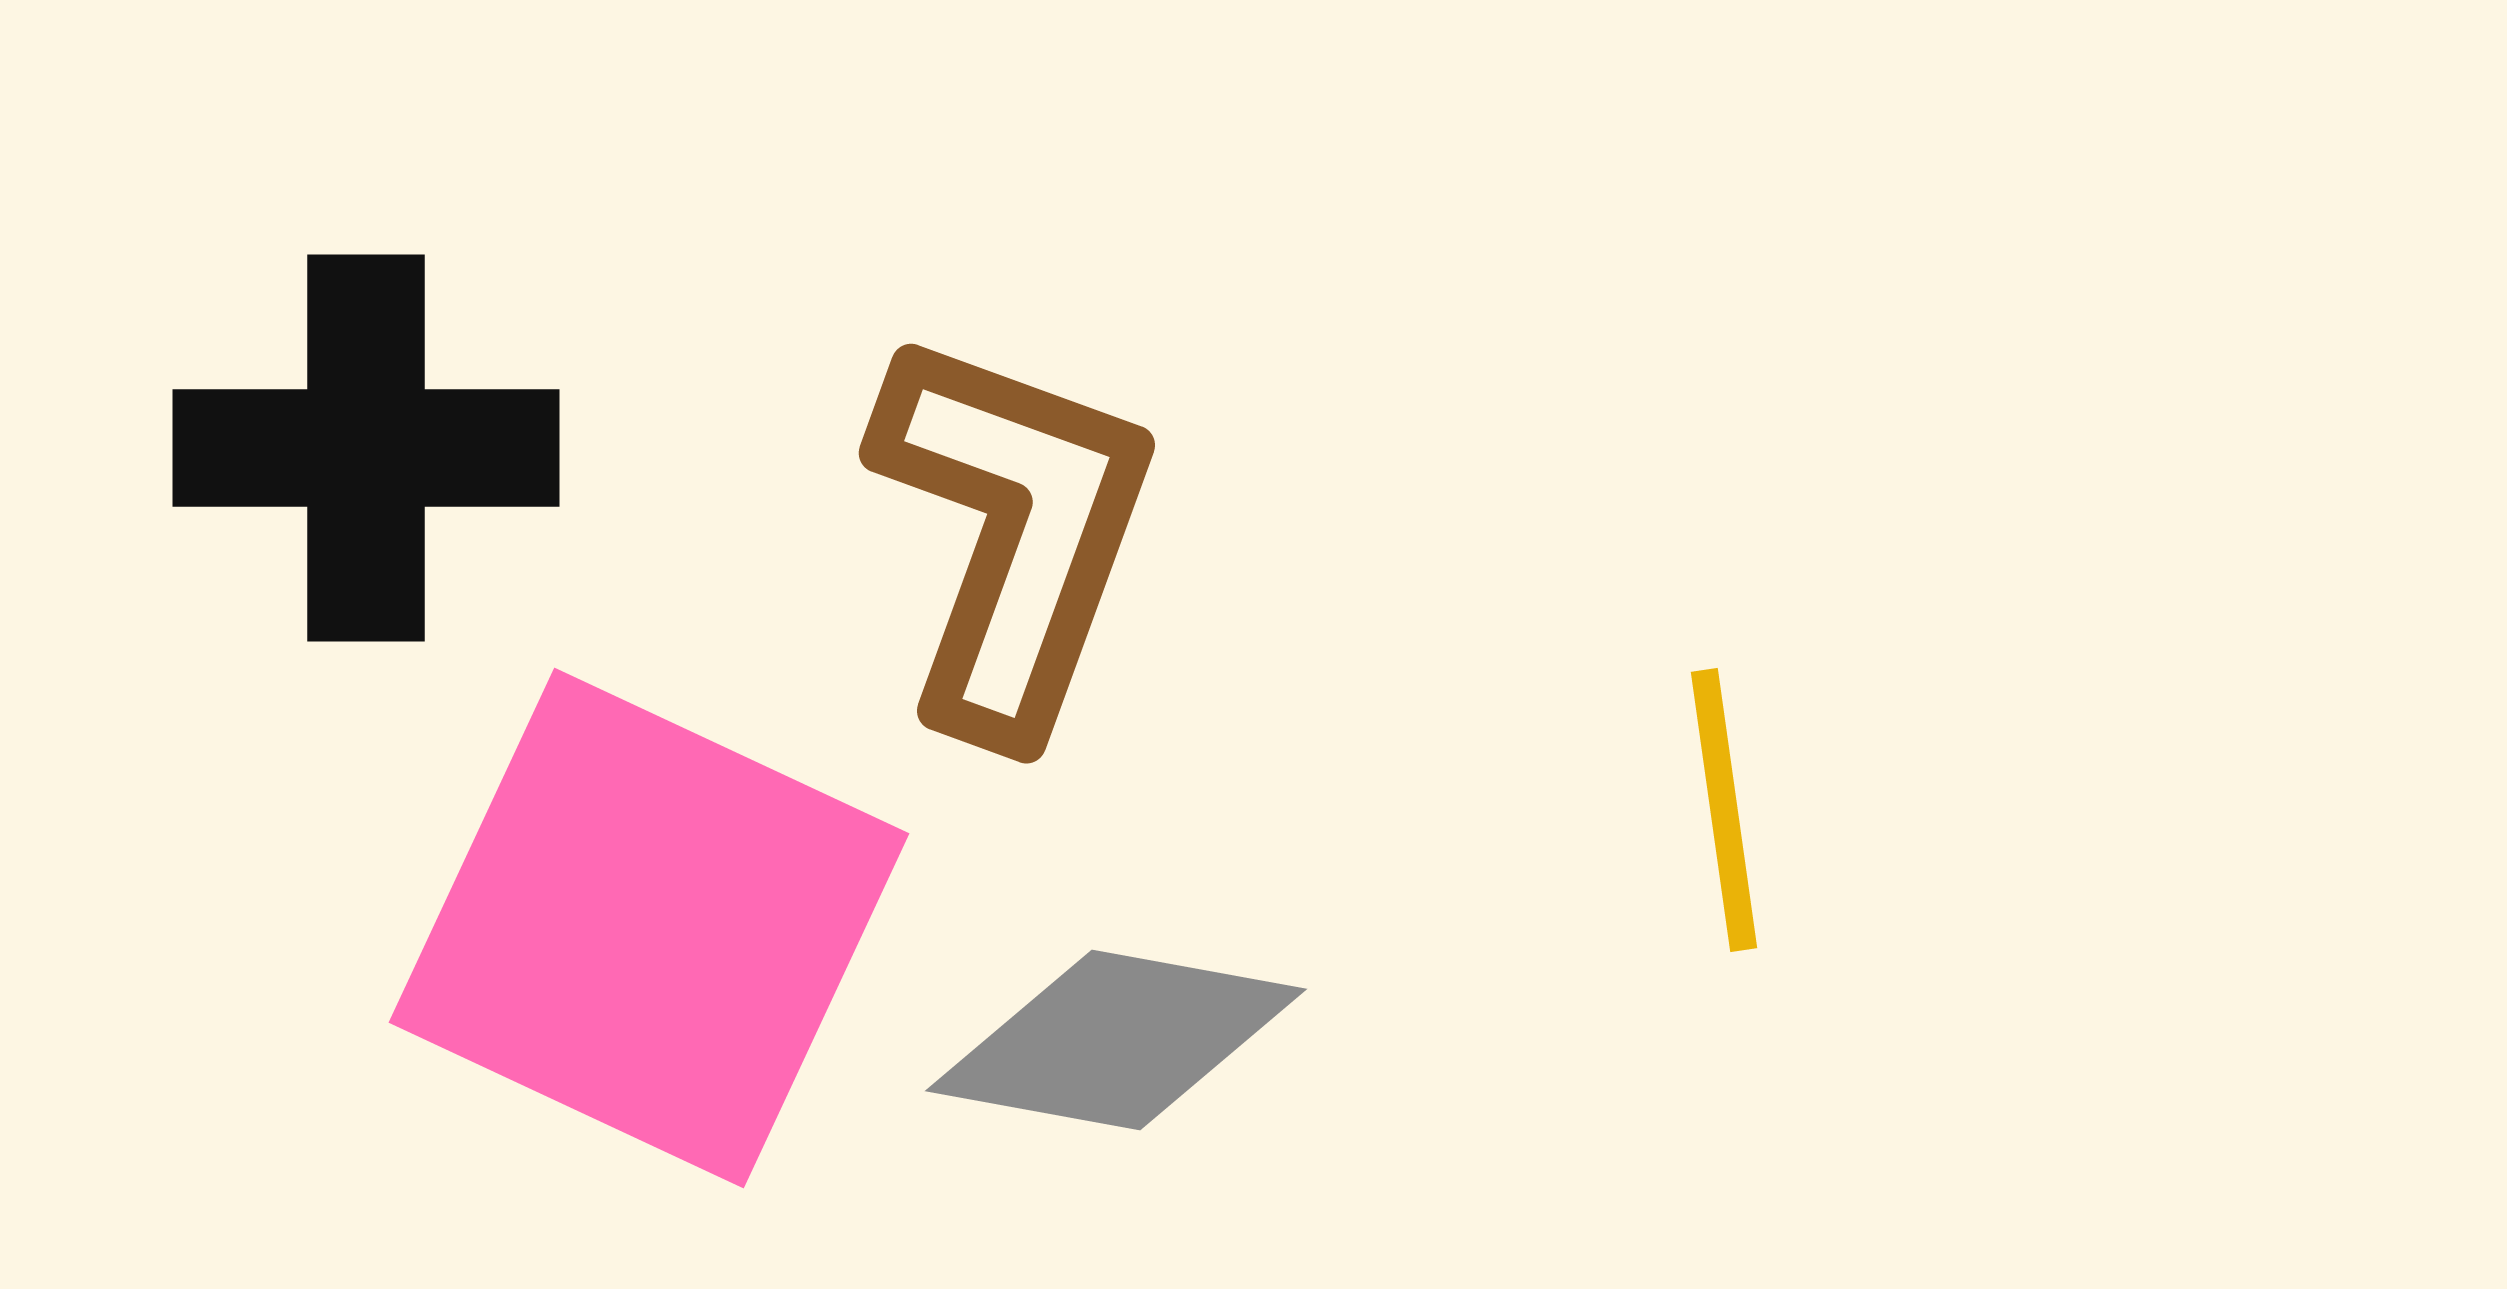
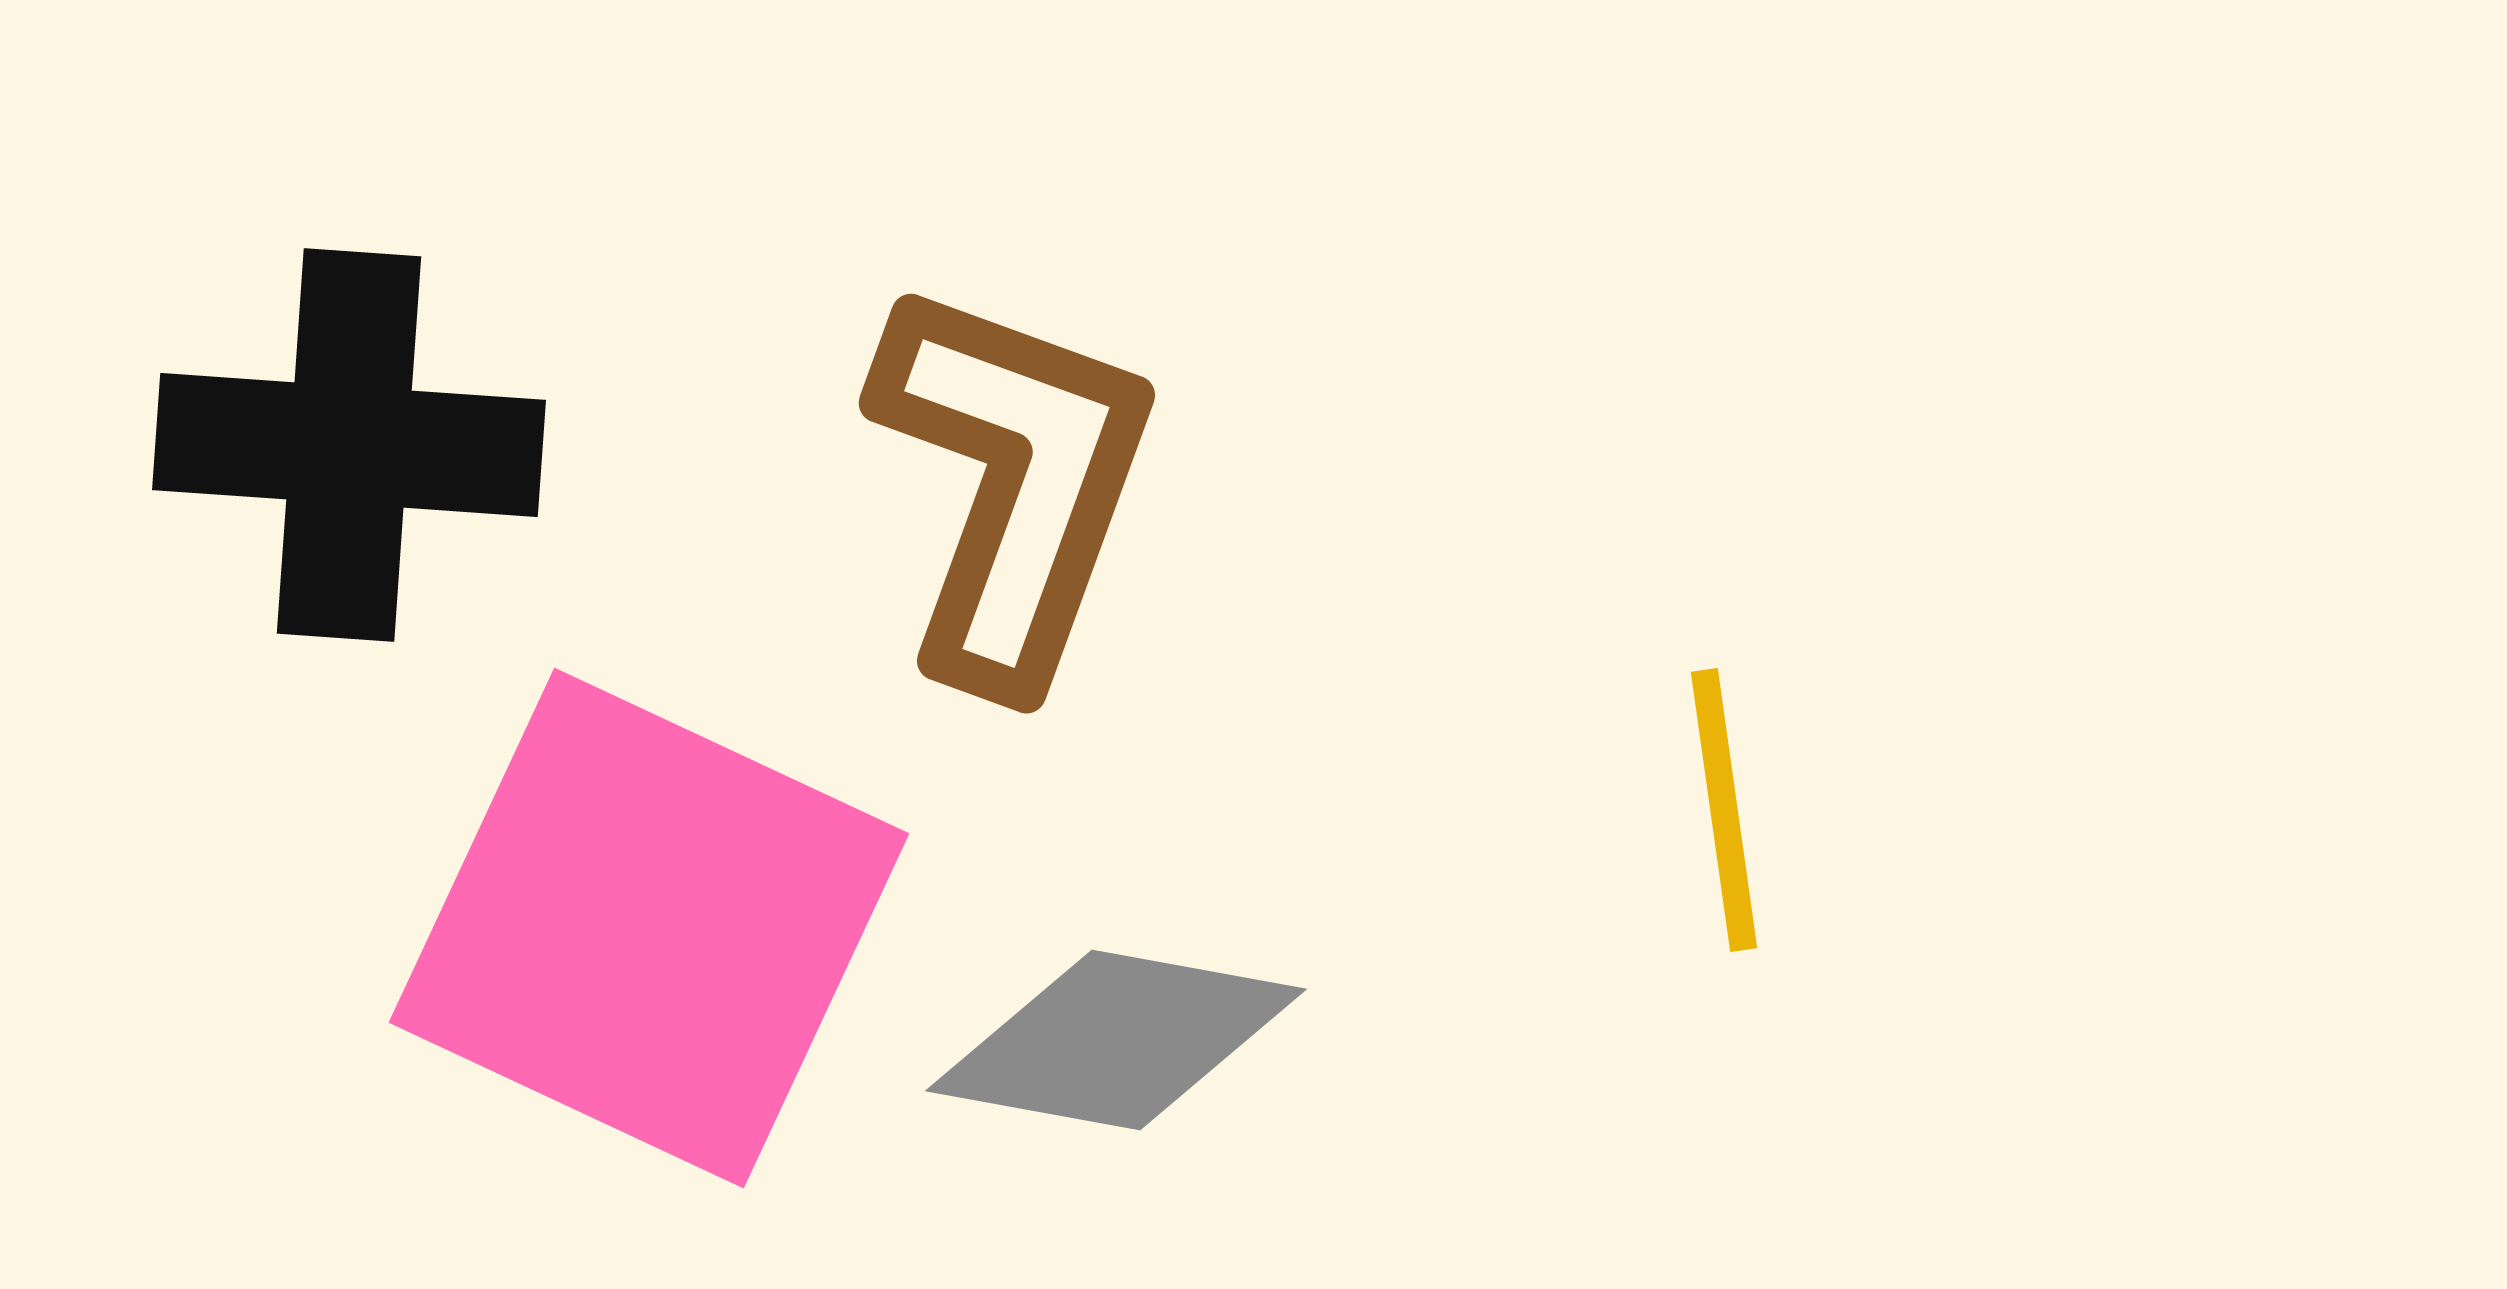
black cross: moved 17 px left, 3 px up; rotated 4 degrees clockwise
brown L-shape: moved 50 px up
